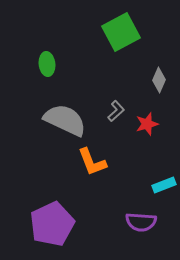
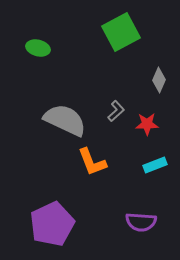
green ellipse: moved 9 px left, 16 px up; rotated 70 degrees counterclockwise
red star: rotated 15 degrees clockwise
cyan rectangle: moved 9 px left, 20 px up
